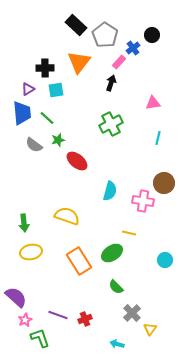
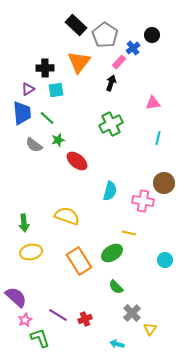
purple line: rotated 12 degrees clockwise
